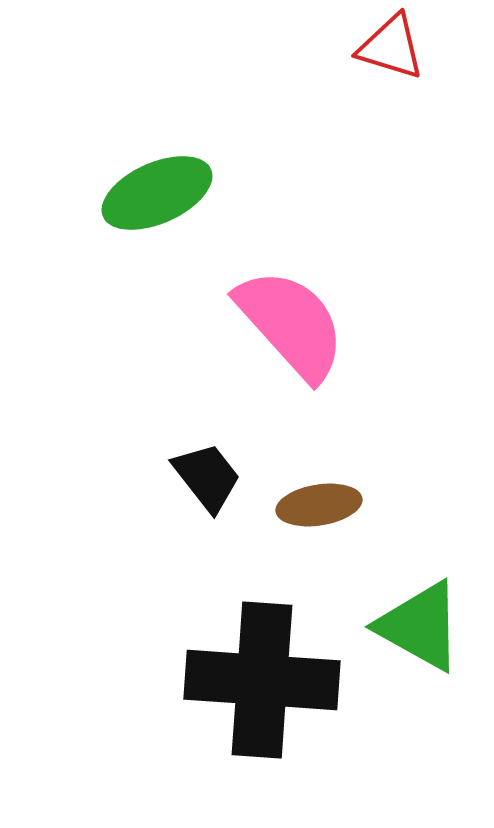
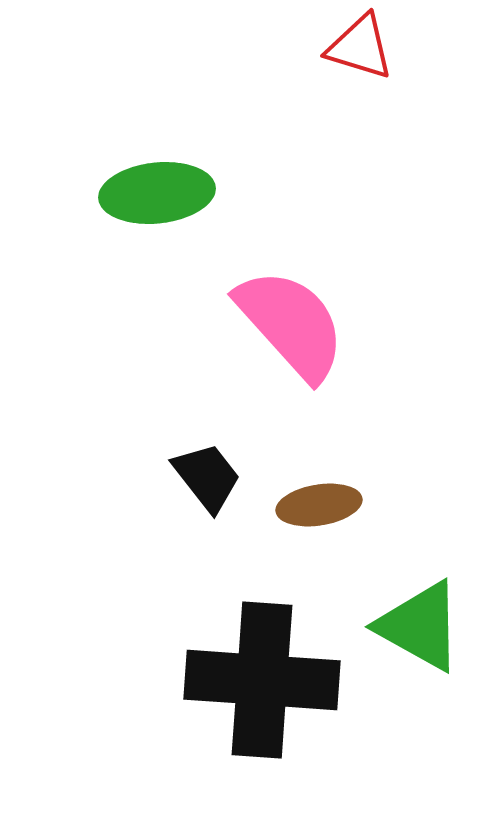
red triangle: moved 31 px left
green ellipse: rotated 18 degrees clockwise
